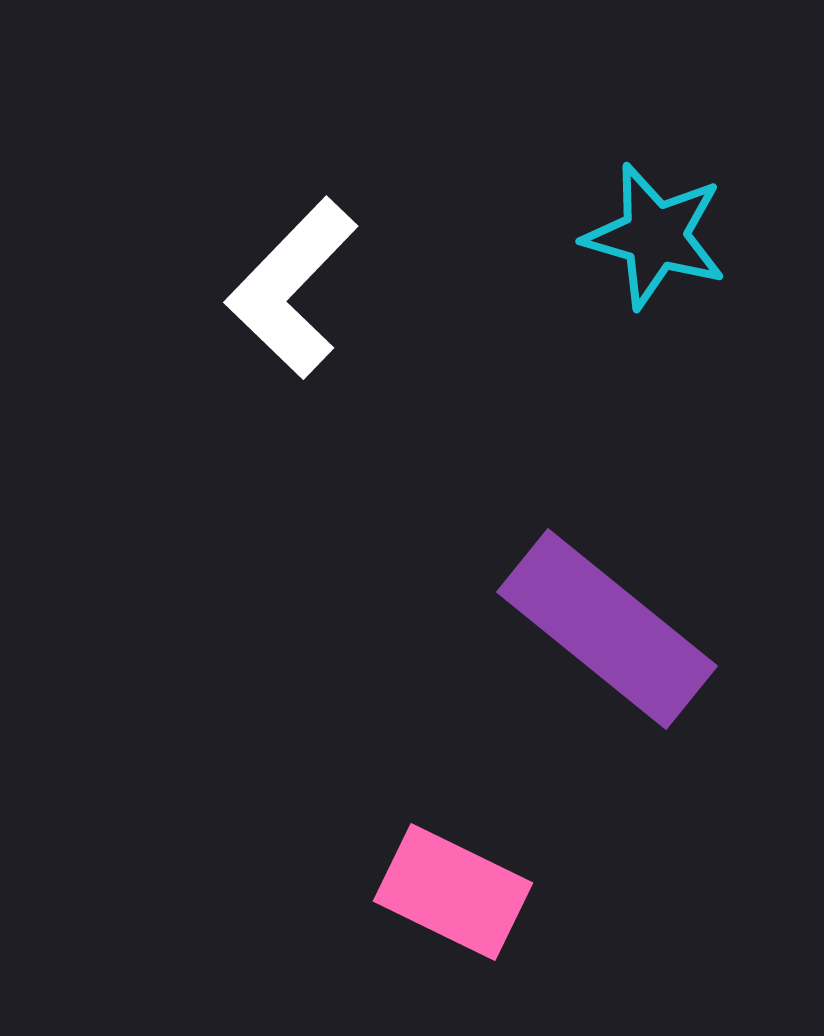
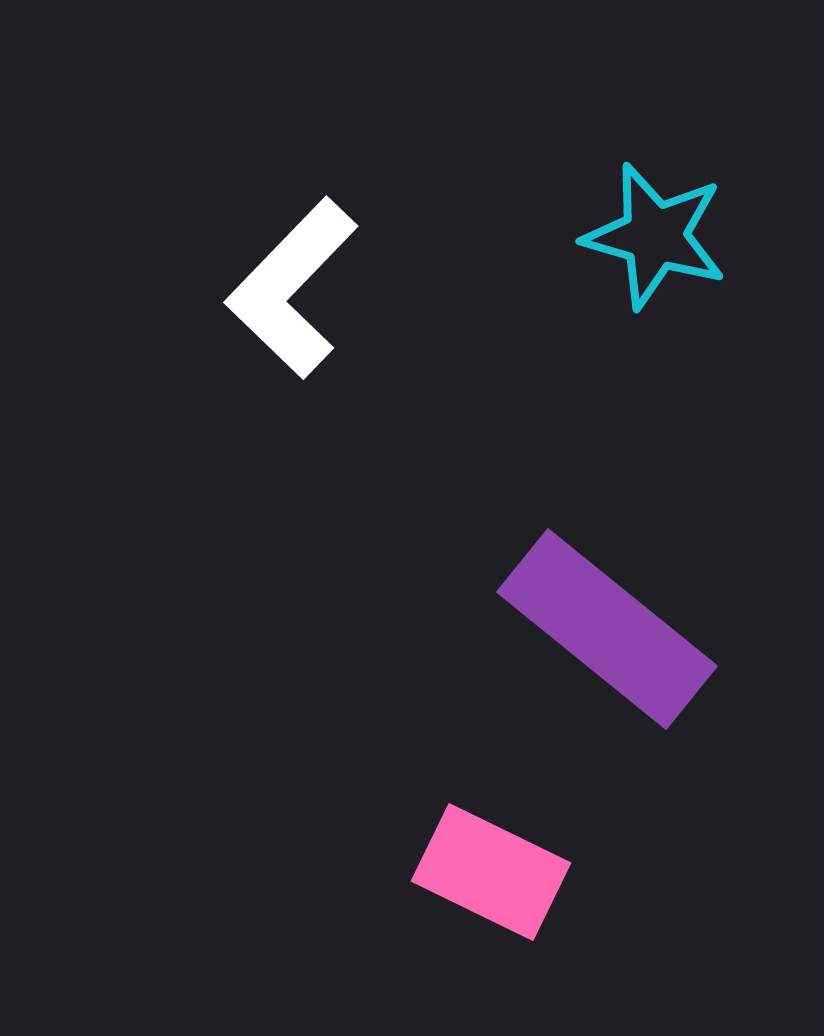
pink rectangle: moved 38 px right, 20 px up
